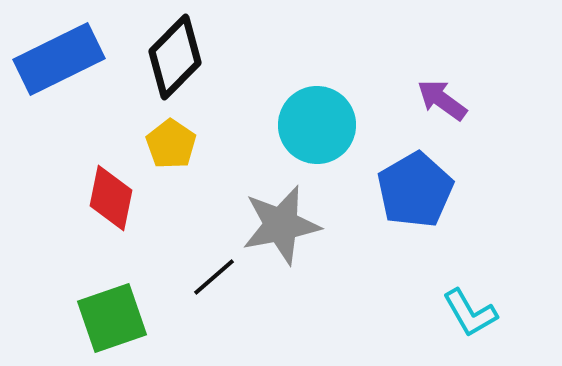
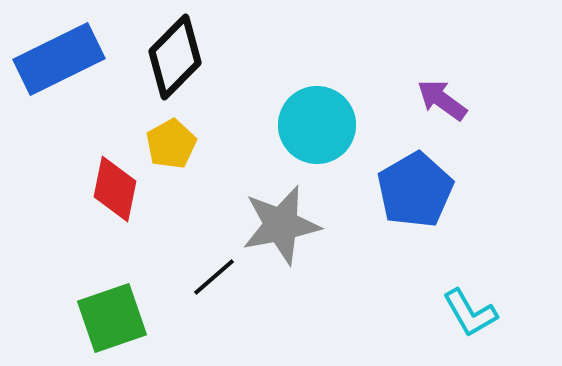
yellow pentagon: rotated 9 degrees clockwise
red diamond: moved 4 px right, 9 px up
